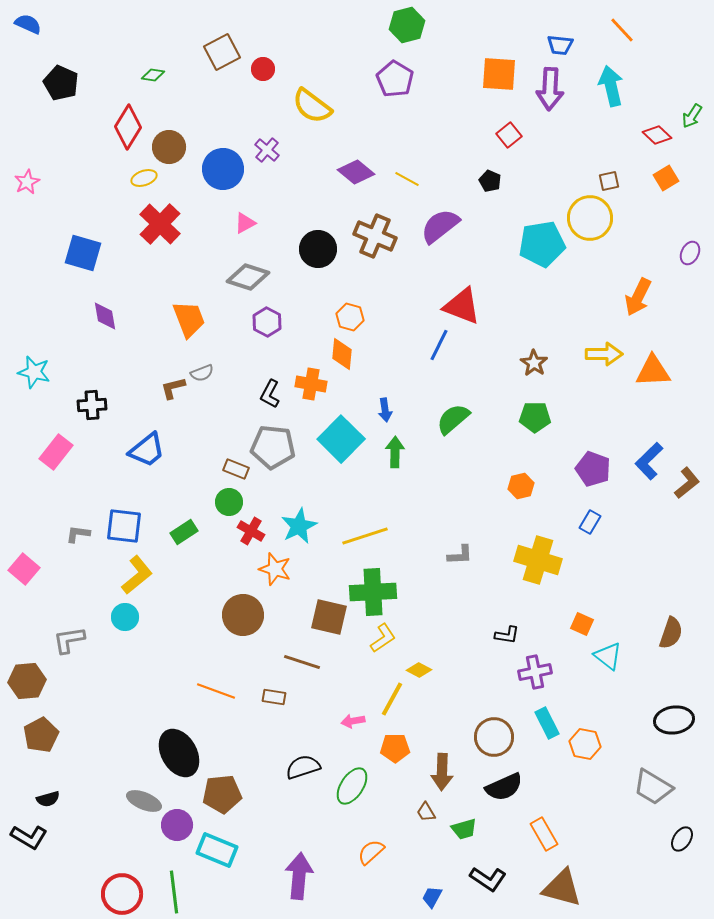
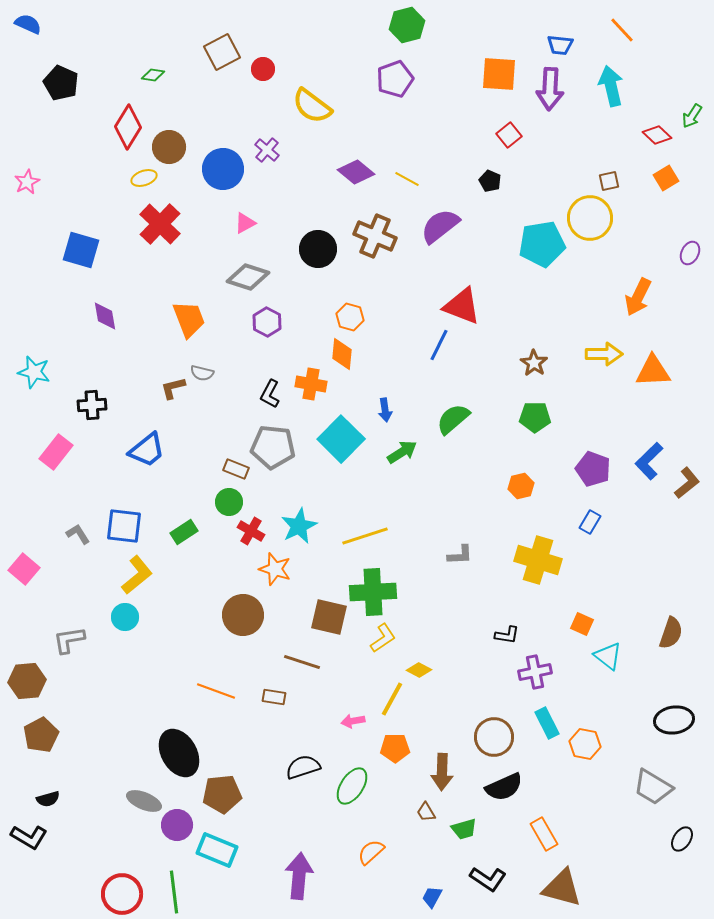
purple pentagon at (395, 79): rotated 21 degrees clockwise
blue square at (83, 253): moved 2 px left, 3 px up
gray semicircle at (202, 373): rotated 35 degrees clockwise
green arrow at (395, 452): moved 7 px right; rotated 56 degrees clockwise
gray L-shape at (78, 534): rotated 50 degrees clockwise
